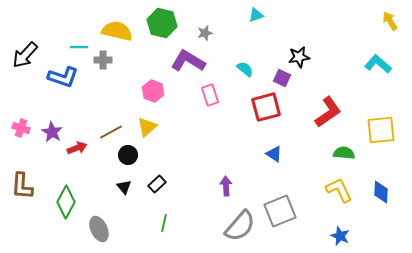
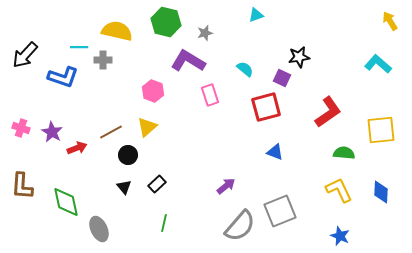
green hexagon: moved 4 px right, 1 px up
blue triangle: moved 1 px right, 2 px up; rotated 12 degrees counterclockwise
purple arrow: rotated 54 degrees clockwise
green diamond: rotated 40 degrees counterclockwise
